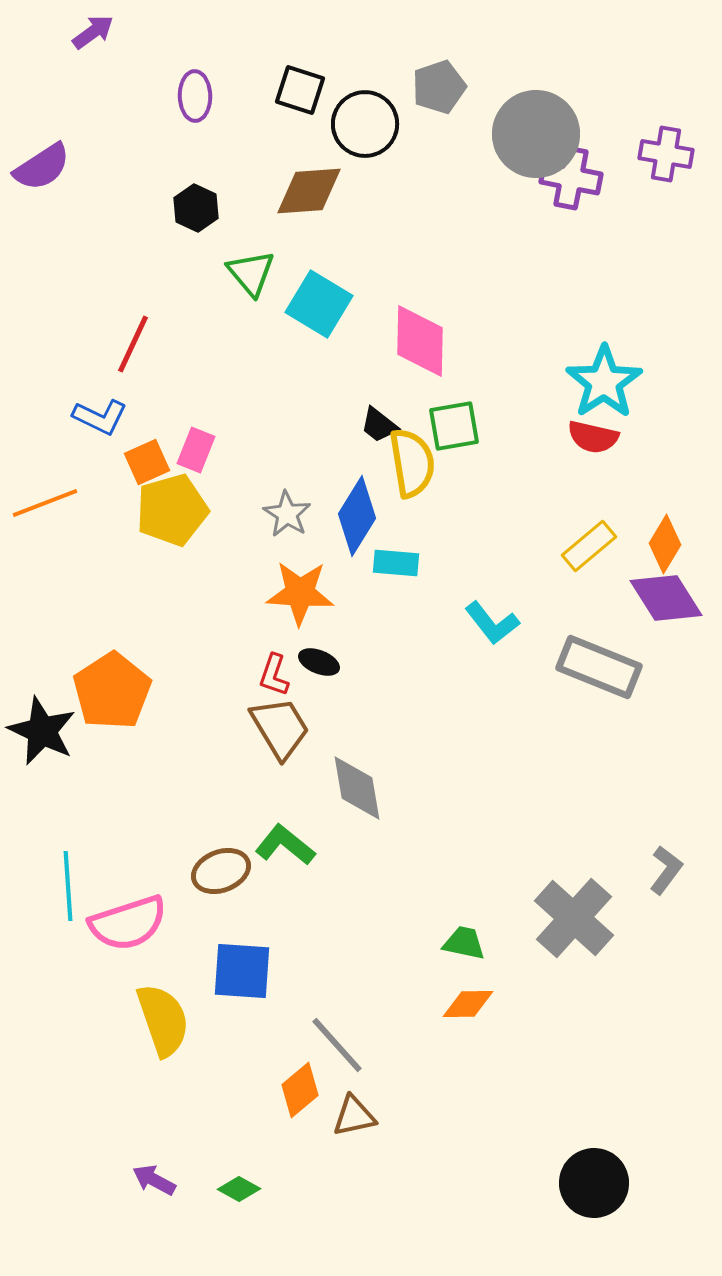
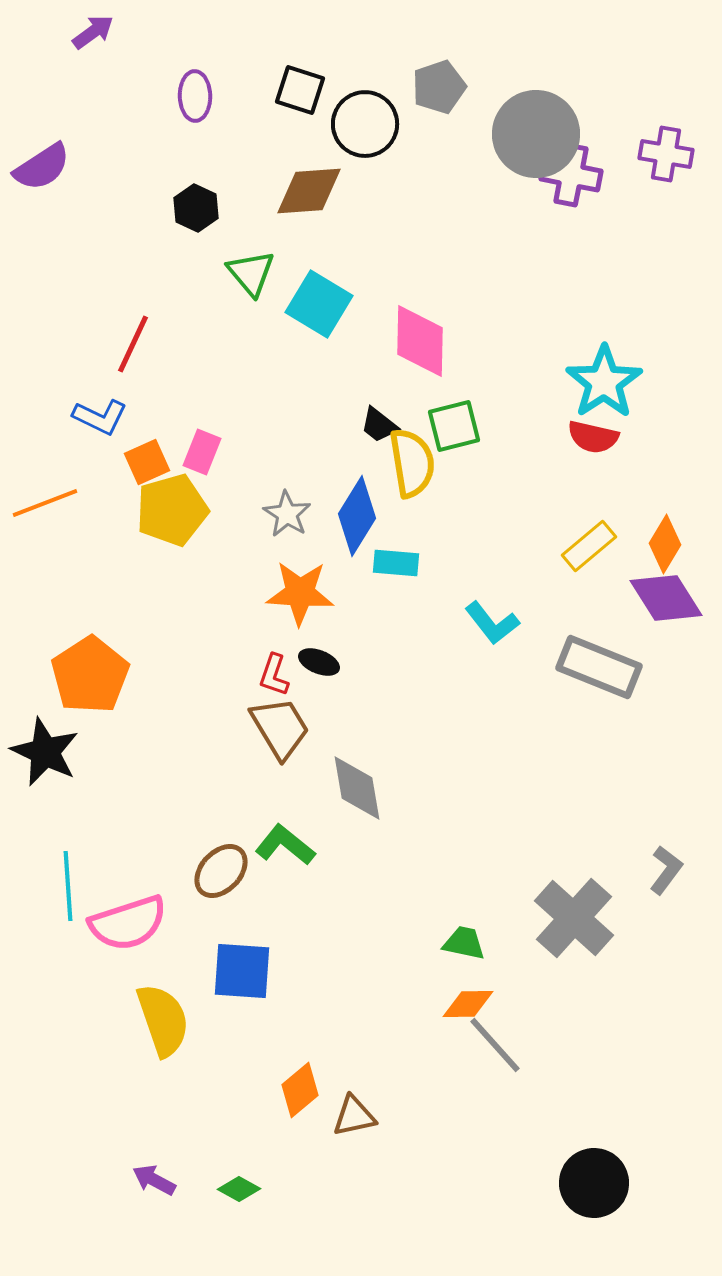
purple cross at (571, 178): moved 3 px up
green square at (454, 426): rotated 4 degrees counterclockwise
pink rectangle at (196, 450): moved 6 px right, 2 px down
orange pentagon at (112, 691): moved 22 px left, 16 px up
black star at (42, 731): moved 3 px right, 21 px down
brown ellipse at (221, 871): rotated 26 degrees counterclockwise
gray line at (337, 1045): moved 158 px right
